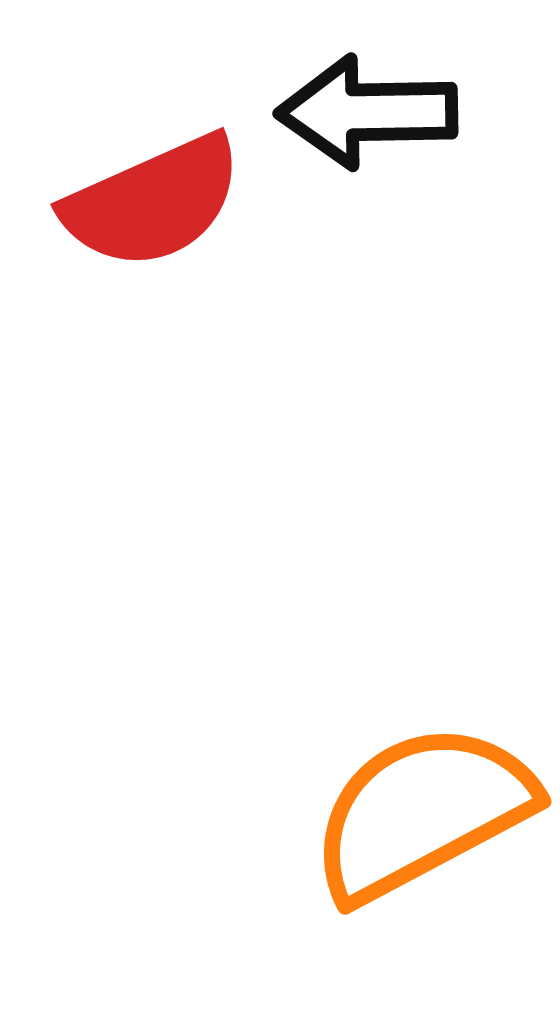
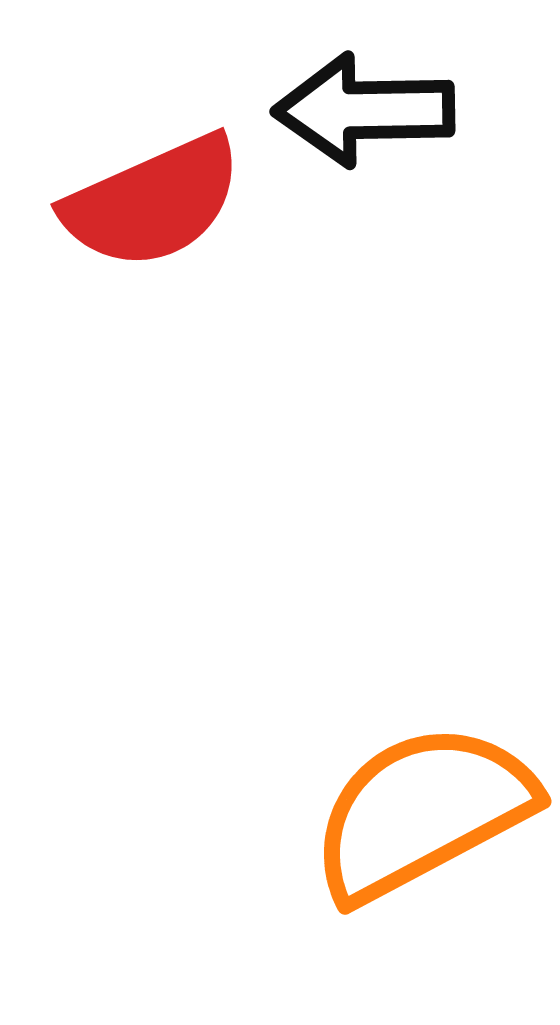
black arrow: moved 3 px left, 2 px up
